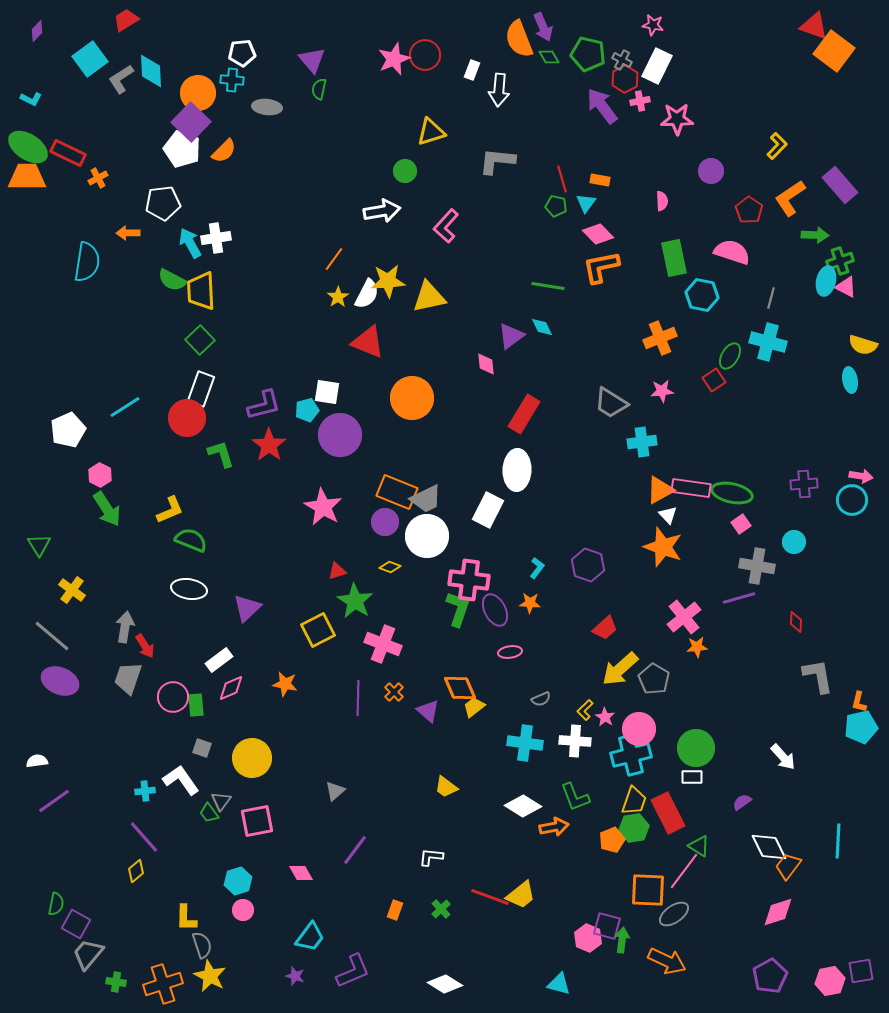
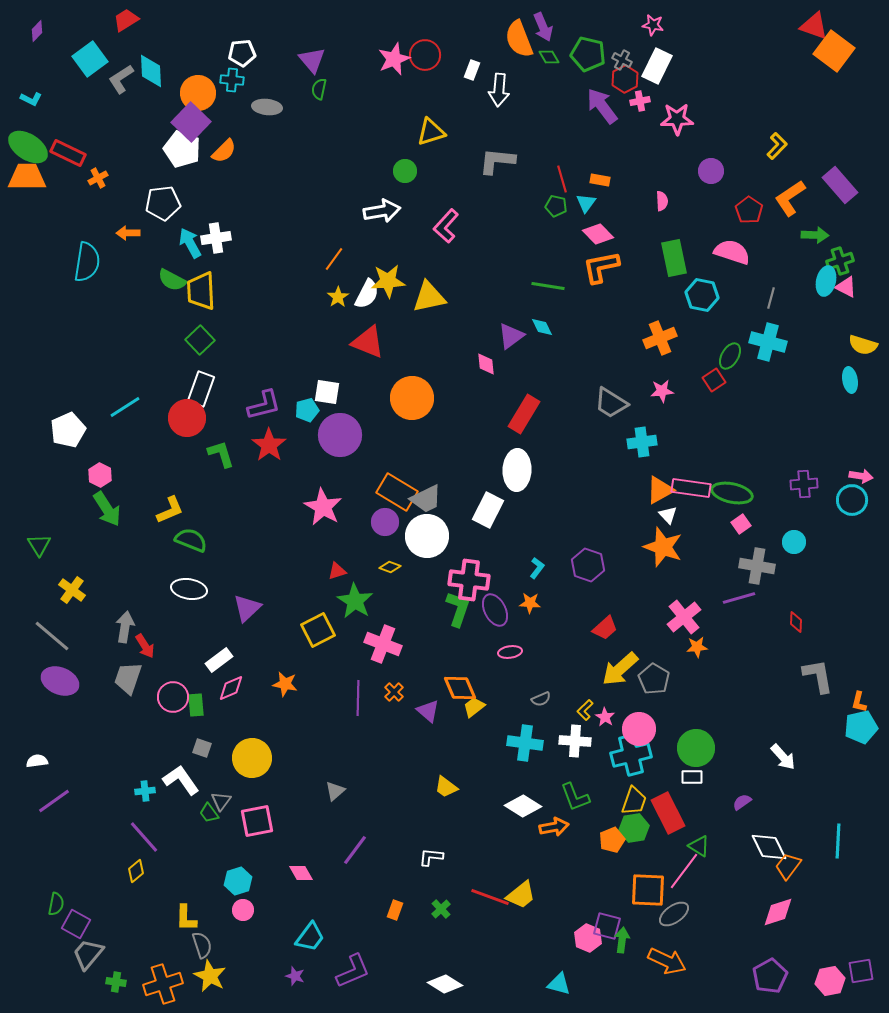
orange rectangle at (397, 492): rotated 9 degrees clockwise
